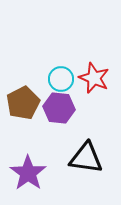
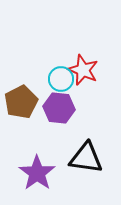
red star: moved 11 px left, 8 px up
brown pentagon: moved 2 px left, 1 px up
purple star: moved 9 px right
